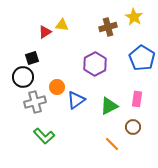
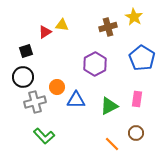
black square: moved 6 px left, 7 px up
blue triangle: rotated 36 degrees clockwise
brown circle: moved 3 px right, 6 px down
